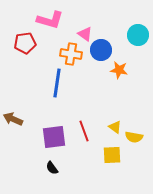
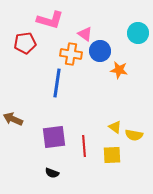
cyan circle: moved 2 px up
blue circle: moved 1 px left, 1 px down
red line: moved 15 px down; rotated 15 degrees clockwise
yellow semicircle: moved 2 px up
black semicircle: moved 5 px down; rotated 32 degrees counterclockwise
